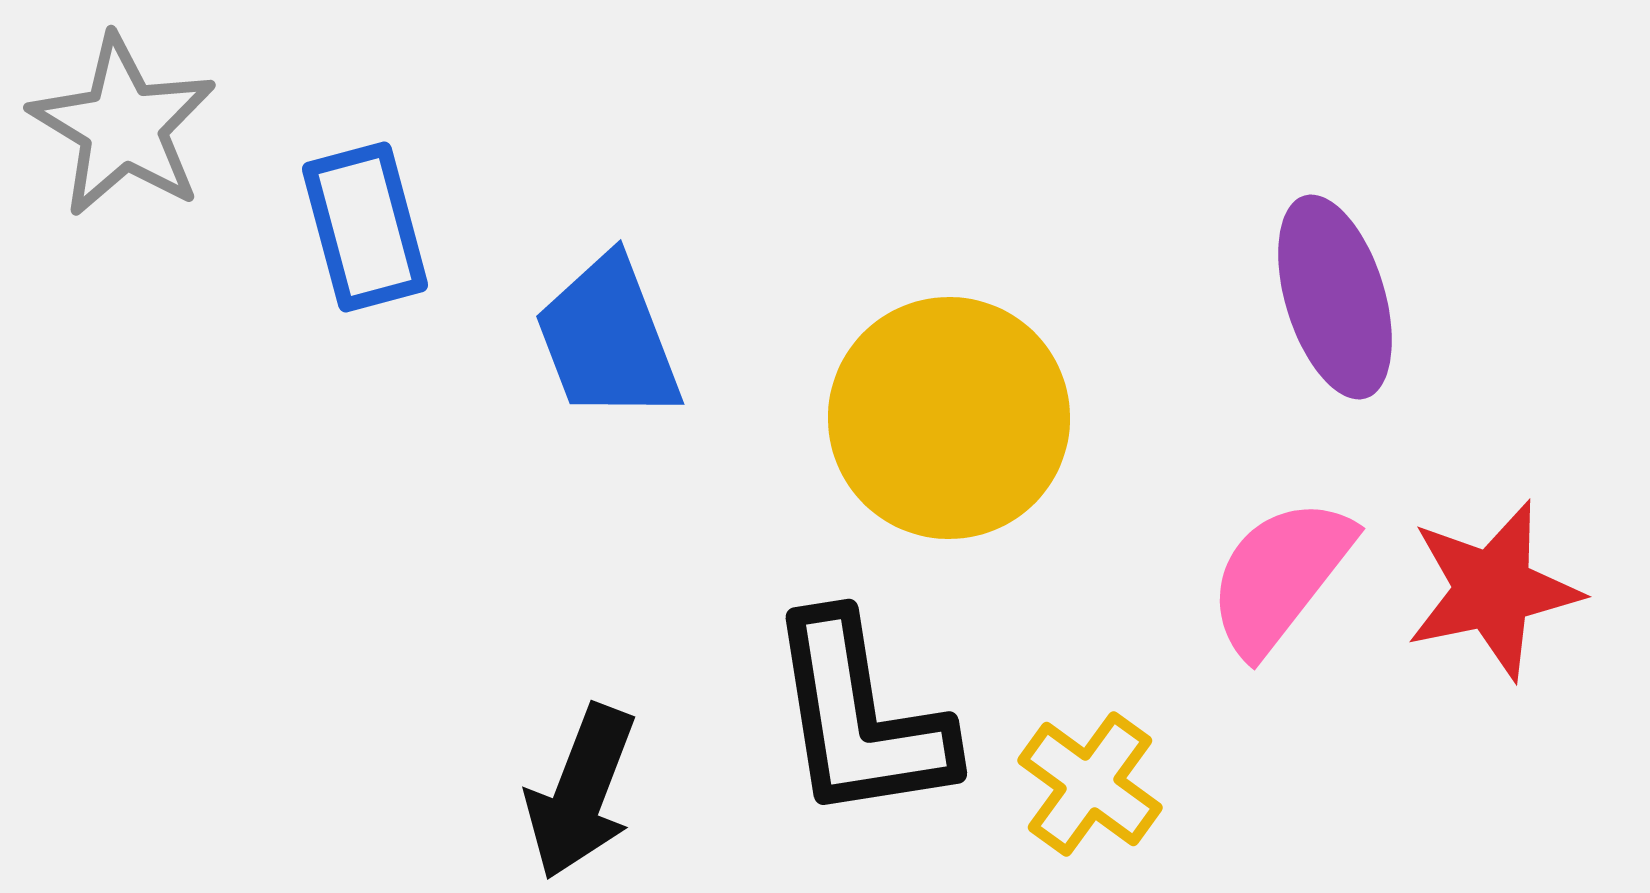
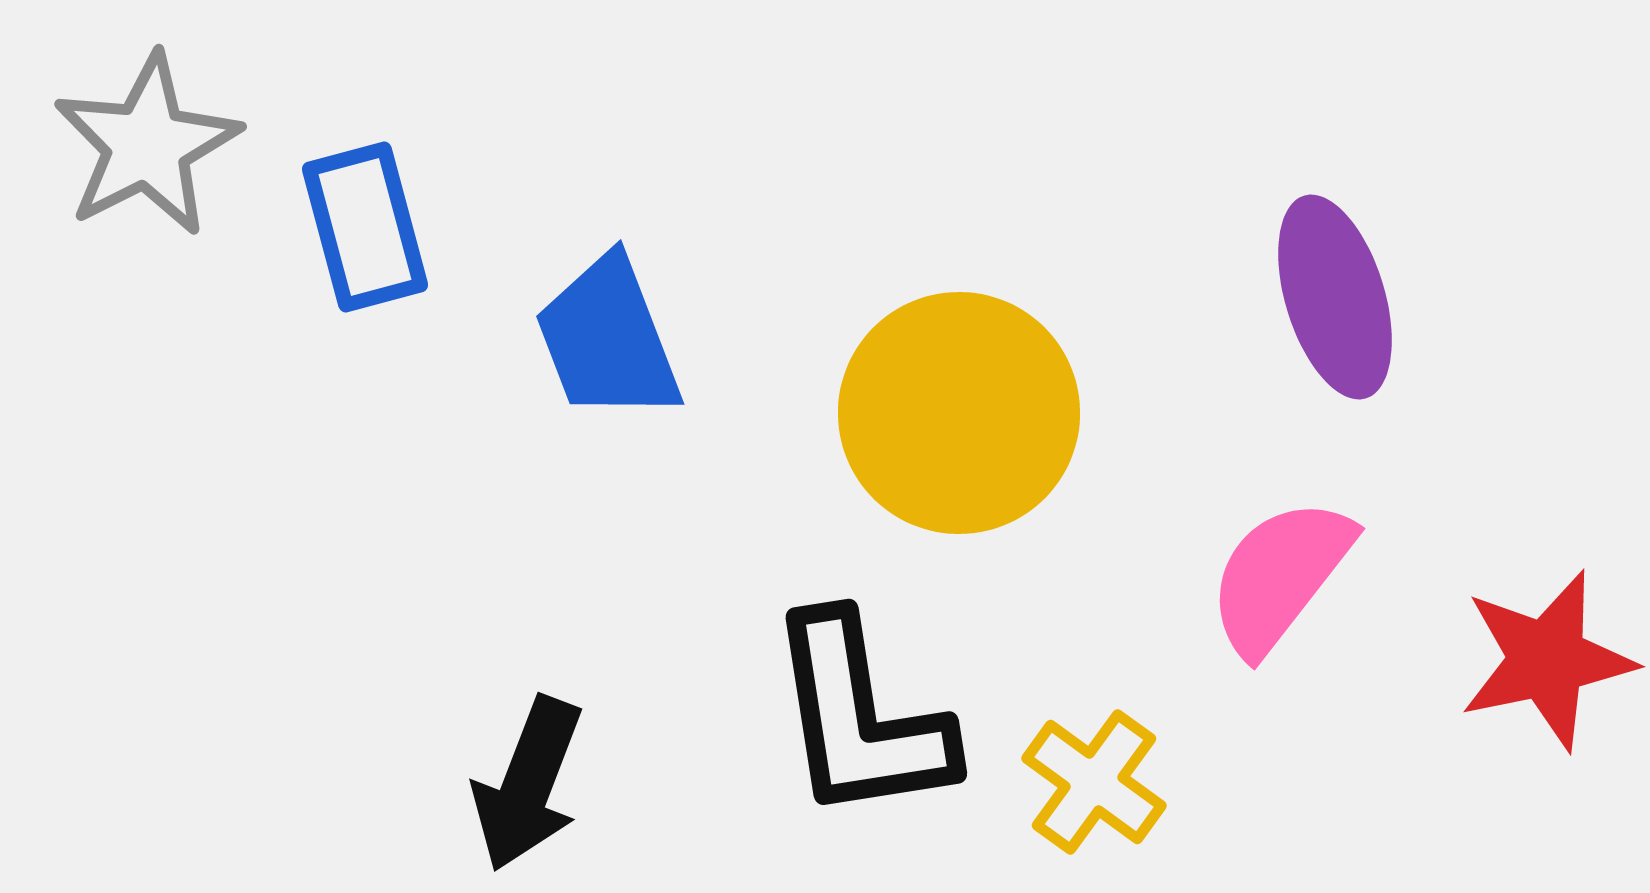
gray star: moved 24 px right, 19 px down; rotated 14 degrees clockwise
yellow circle: moved 10 px right, 5 px up
red star: moved 54 px right, 70 px down
yellow cross: moved 4 px right, 2 px up
black arrow: moved 53 px left, 8 px up
